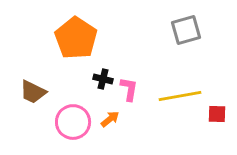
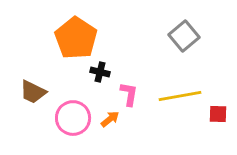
gray square: moved 2 px left, 6 px down; rotated 24 degrees counterclockwise
black cross: moved 3 px left, 7 px up
pink L-shape: moved 5 px down
red square: moved 1 px right
pink circle: moved 4 px up
